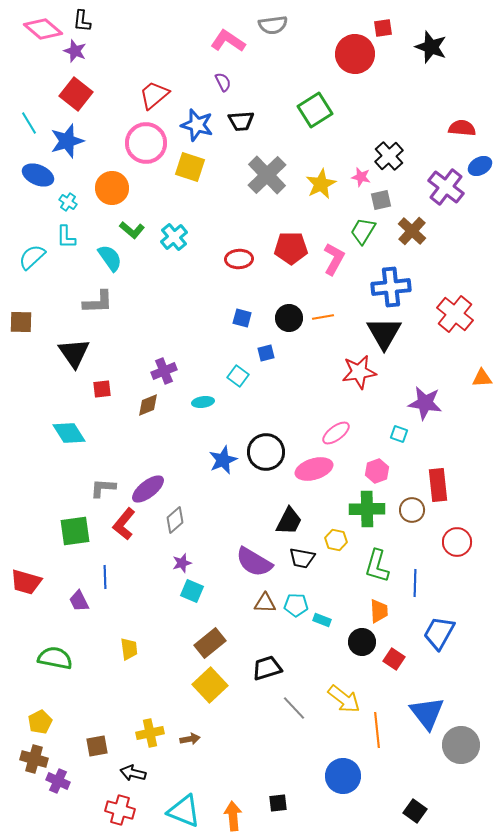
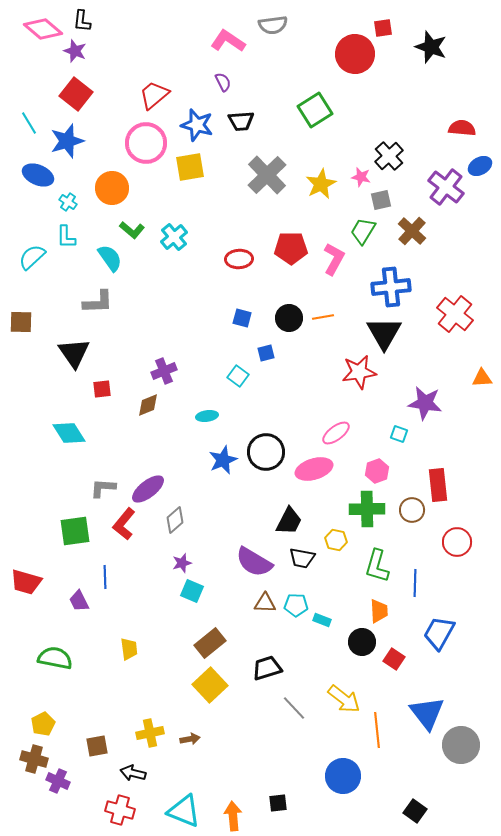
yellow square at (190, 167): rotated 28 degrees counterclockwise
cyan ellipse at (203, 402): moved 4 px right, 14 px down
yellow pentagon at (40, 722): moved 3 px right, 2 px down
